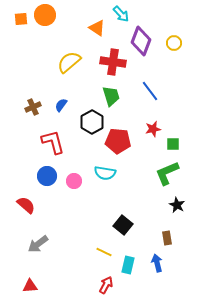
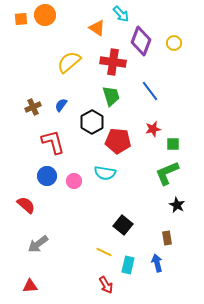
red arrow: rotated 120 degrees clockwise
